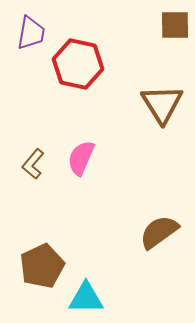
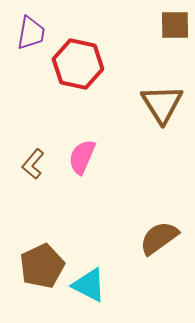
pink semicircle: moved 1 px right, 1 px up
brown semicircle: moved 6 px down
cyan triangle: moved 3 px right, 13 px up; rotated 27 degrees clockwise
